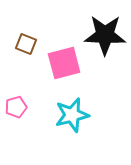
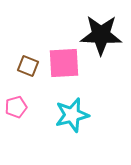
black star: moved 4 px left
brown square: moved 2 px right, 22 px down
pink square: rotated 12 degrees clockwise
